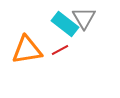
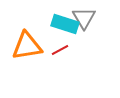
cyan rectangle: rotated 20 degrees counterclockwise
orange triangle: moved 4 px up
